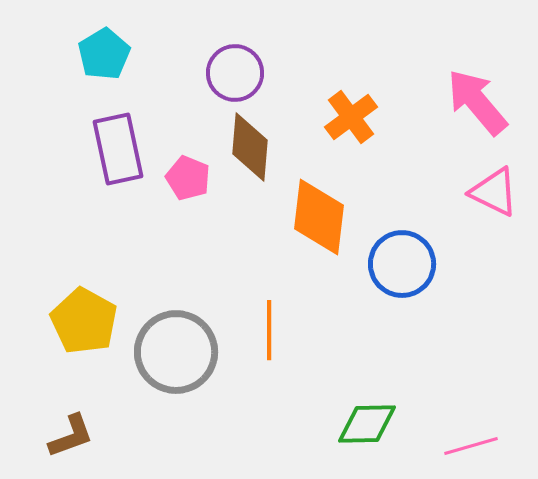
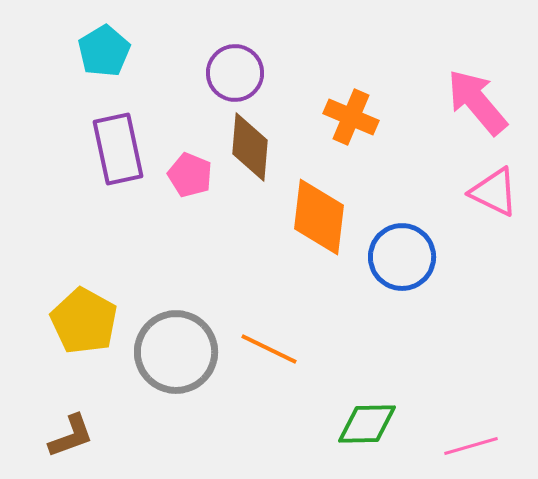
cyan pentagon: moved 3 px up
orange cross: rotated 30 degrees counterclockwise
pink pentagon: moved 2 px right, 3 px up
blue circle: moved 7 px up
orange line: moved 19 px down; rotated 64 degrees counterclockwise
